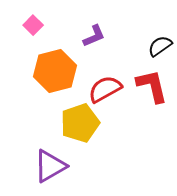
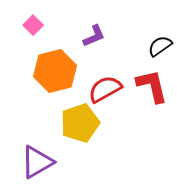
purple triangle: moved 13 px left, 4 px up
